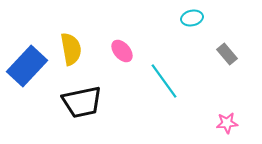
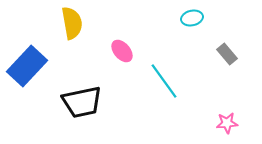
yellow semicircle: moved 1 px right, 26 px up
